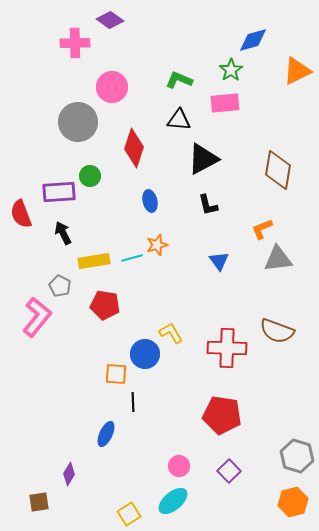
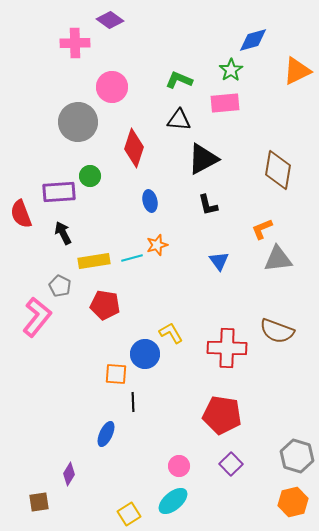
purple square at (229, 471): moved 2 px right, 7 px up
